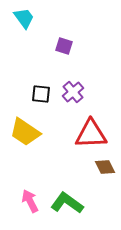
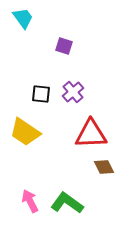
cyan trapezoid: moved 1 px left
brown diamond: moved 1 px left
